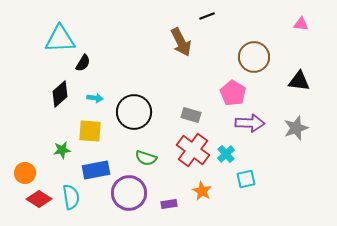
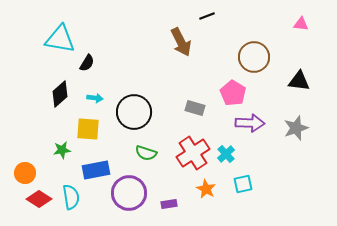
cyan triangle: rotated 12 degrees clockwise
black semicircle: moved 4 px right
gray rectangle: moved 4 px right, 7 px up
yellow square: moved 2 px left, 2 px up
red cross: moved 3 px down; rotated 20 degrees clockwise
green semicircle: moved 5 px up
cyan square: moved 3 px left, 5 px down
orange star: moved 4 px right, 2 px up
